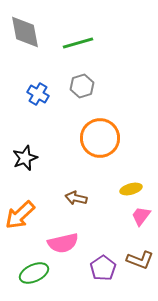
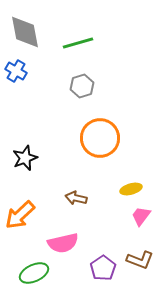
blue cross: moved 22 px left, 23 px up
